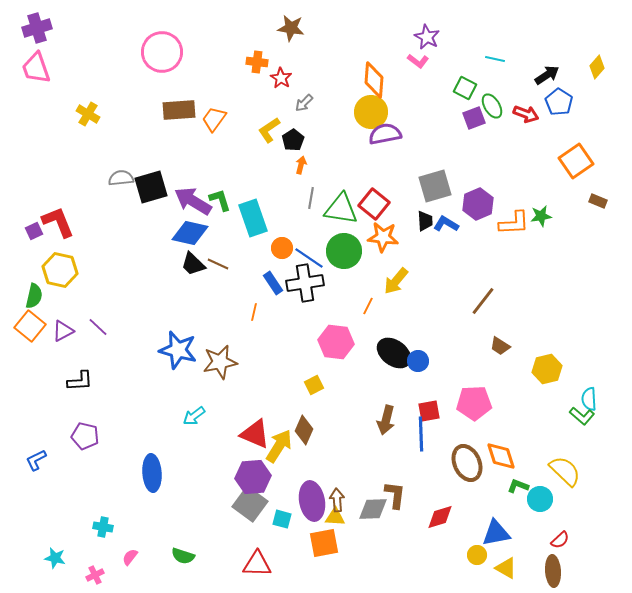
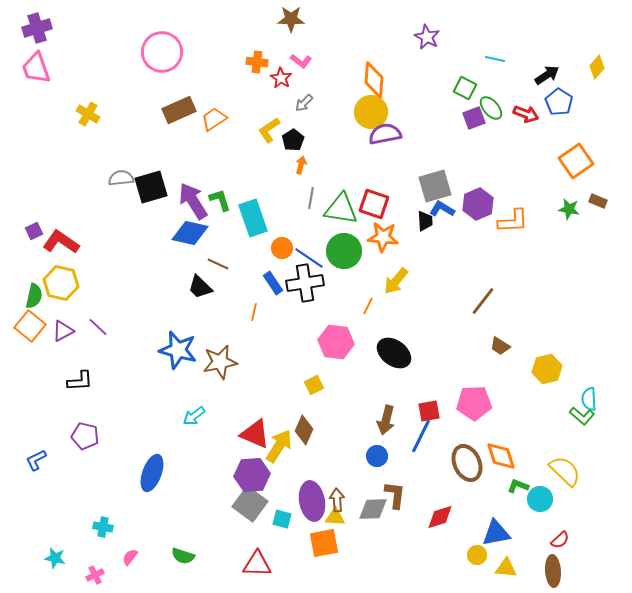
brown star at (291, 28): moved 9 px up; rotated 8 degrees counterclockwise
pink L-shape at (418, 61): moved 117 px left
green ellipse at (492, 106): moved 1 px left, 2 px down; rotated 10 degrees counterclockwise
brown rectangle at (179, 110): rotated 20 degrees counterclockwise
orange trapezoid at (214, 119): rotated 20 degrees clockwise
purple arrow at (193, 201): rotated 27 degrees clockwise
red square at (374, 204): rotated 20 degrees counterclockwise
green star at (541, 216): moved 28 px right, 7 px up; rotated 20 degrees clockwise
red L-shape at (58, 222): moved 3 px right, 20 px down; rotated 33 degrees counterclockwise
orange L-shape at (514, 223): moved 1 px left, 2 px up
blue L-shape at (446, 224): moved 4 px left, 15 px up
black trapezoid at (193, 264): moved 7 px right, 23 px down
yellow hexagon at (60, 270): moved 1 px right, 13 px down
blue circle at (418, 361): moved 41 px left, 95 px down
blue line at (421, 434): moved 2 px down; rotated 28 degrees clockwise
blue ellipse at (152, 473): rotated 24 degrees clockwise
purple hexagon at (253, 477): moved 1 px left, 2 px up
yellow triangle at (506, 568): rotated 25 degrees counterclockwise
